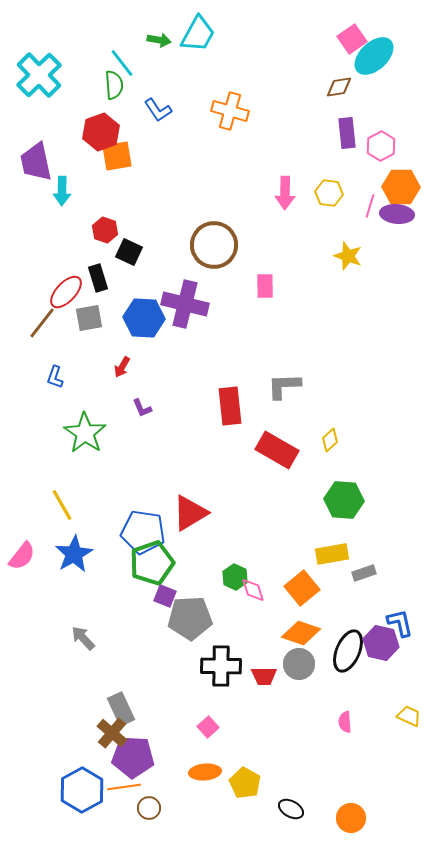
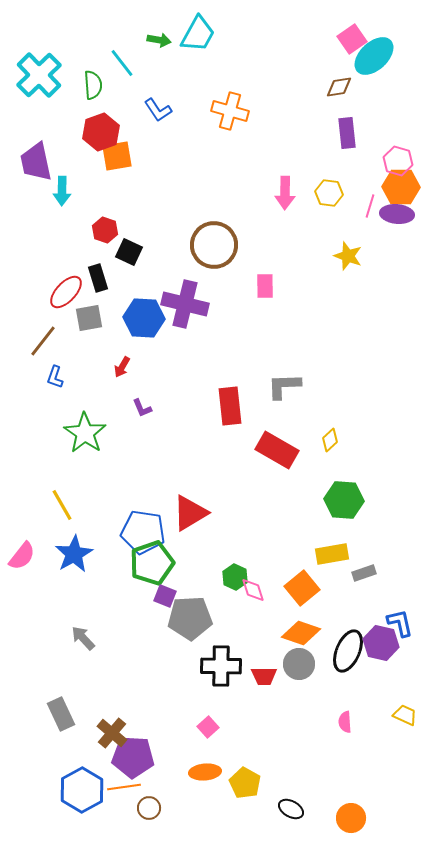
green semicircle at (114, 85): moved 21 px left
pink hexagon at (381, 146): moved 17 px right, 15 px down; rotated 16 degrees counterclockwise
brown line at (42, 323): moved 1 px right, 18 px down
gray rectangle at (121, 709): moved 60 px left, 5 px down
yellow trapezoid at (409, 716): moved 4 px left, 1 px up
